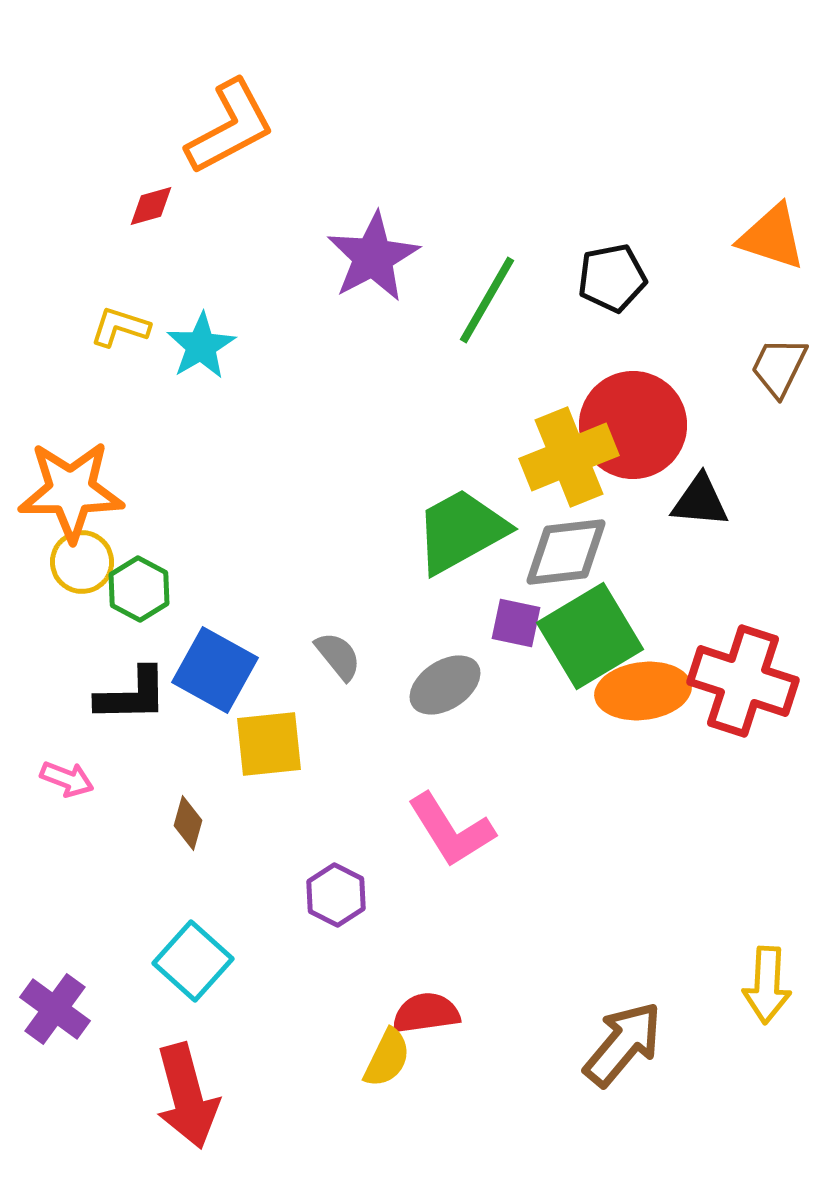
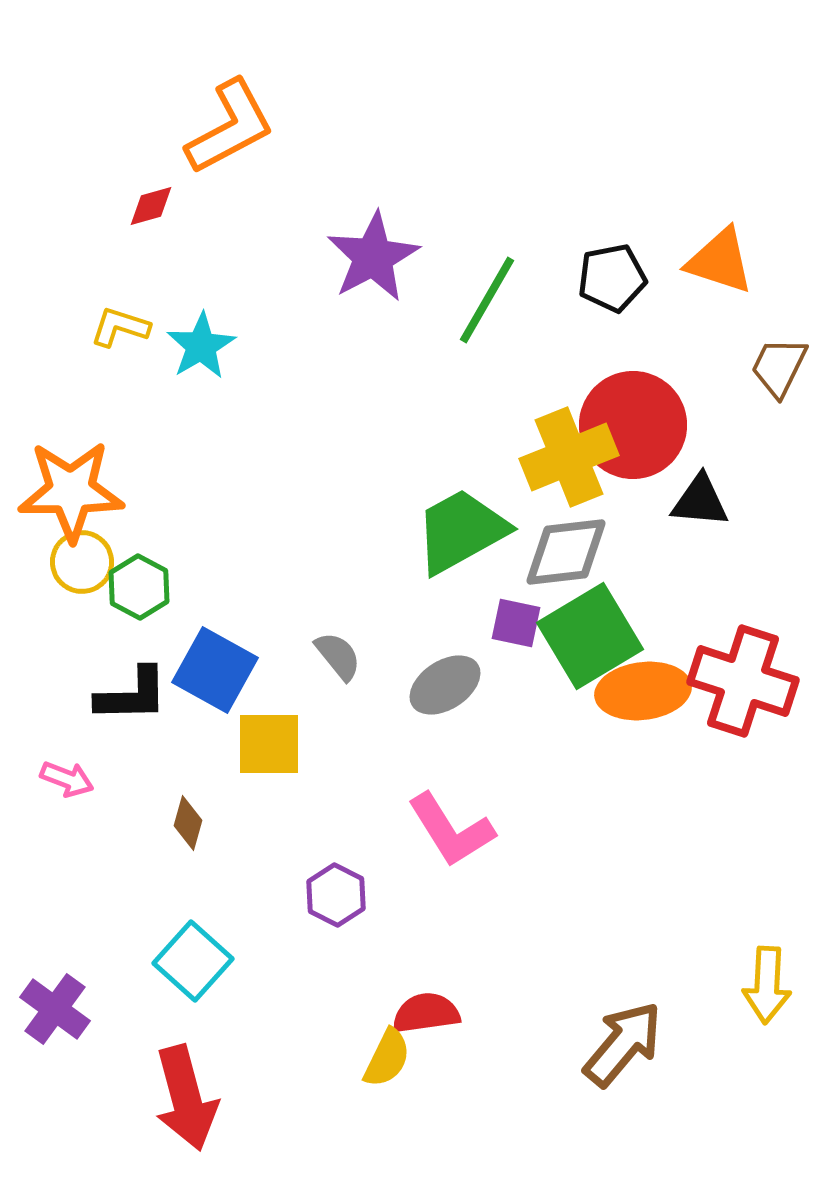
orange triangle: moved 52 px left, 24 px down
green hexagon: moved 2 px up
yellow square: rotated 6 degrees clockwise
red arrow: moved 1 px left, 2 px down
